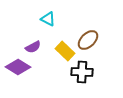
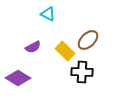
cyan triangle: moved 5 px up
purple diamond: moved 11 px down
